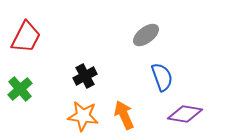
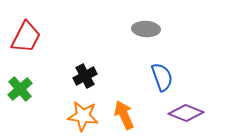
gray ellipse: moved 6 px up; rotated 40 degrees clockwise
purple diamond: moved 1 px right, 1 px up; rotated 12 degrees clockwise
